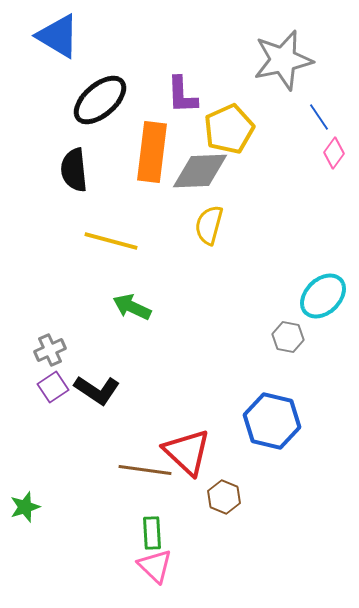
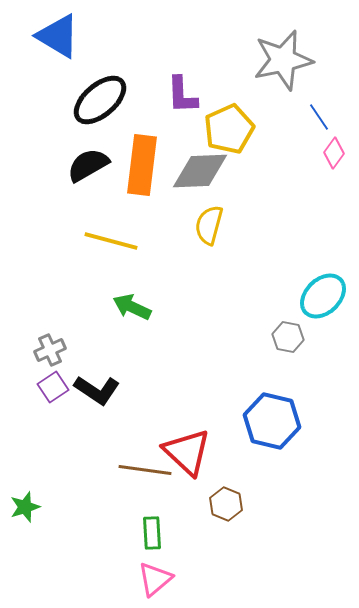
orange rectangle: moved 10 px left, 13 px down
black semicircle: moved 14 px right, 5 px up; rotated 66 degrees clockwise
brown hexagon: moved 2 px right, 7 px down
pink triangle: moved 13 px down; rotated 36 degrees clockwise
